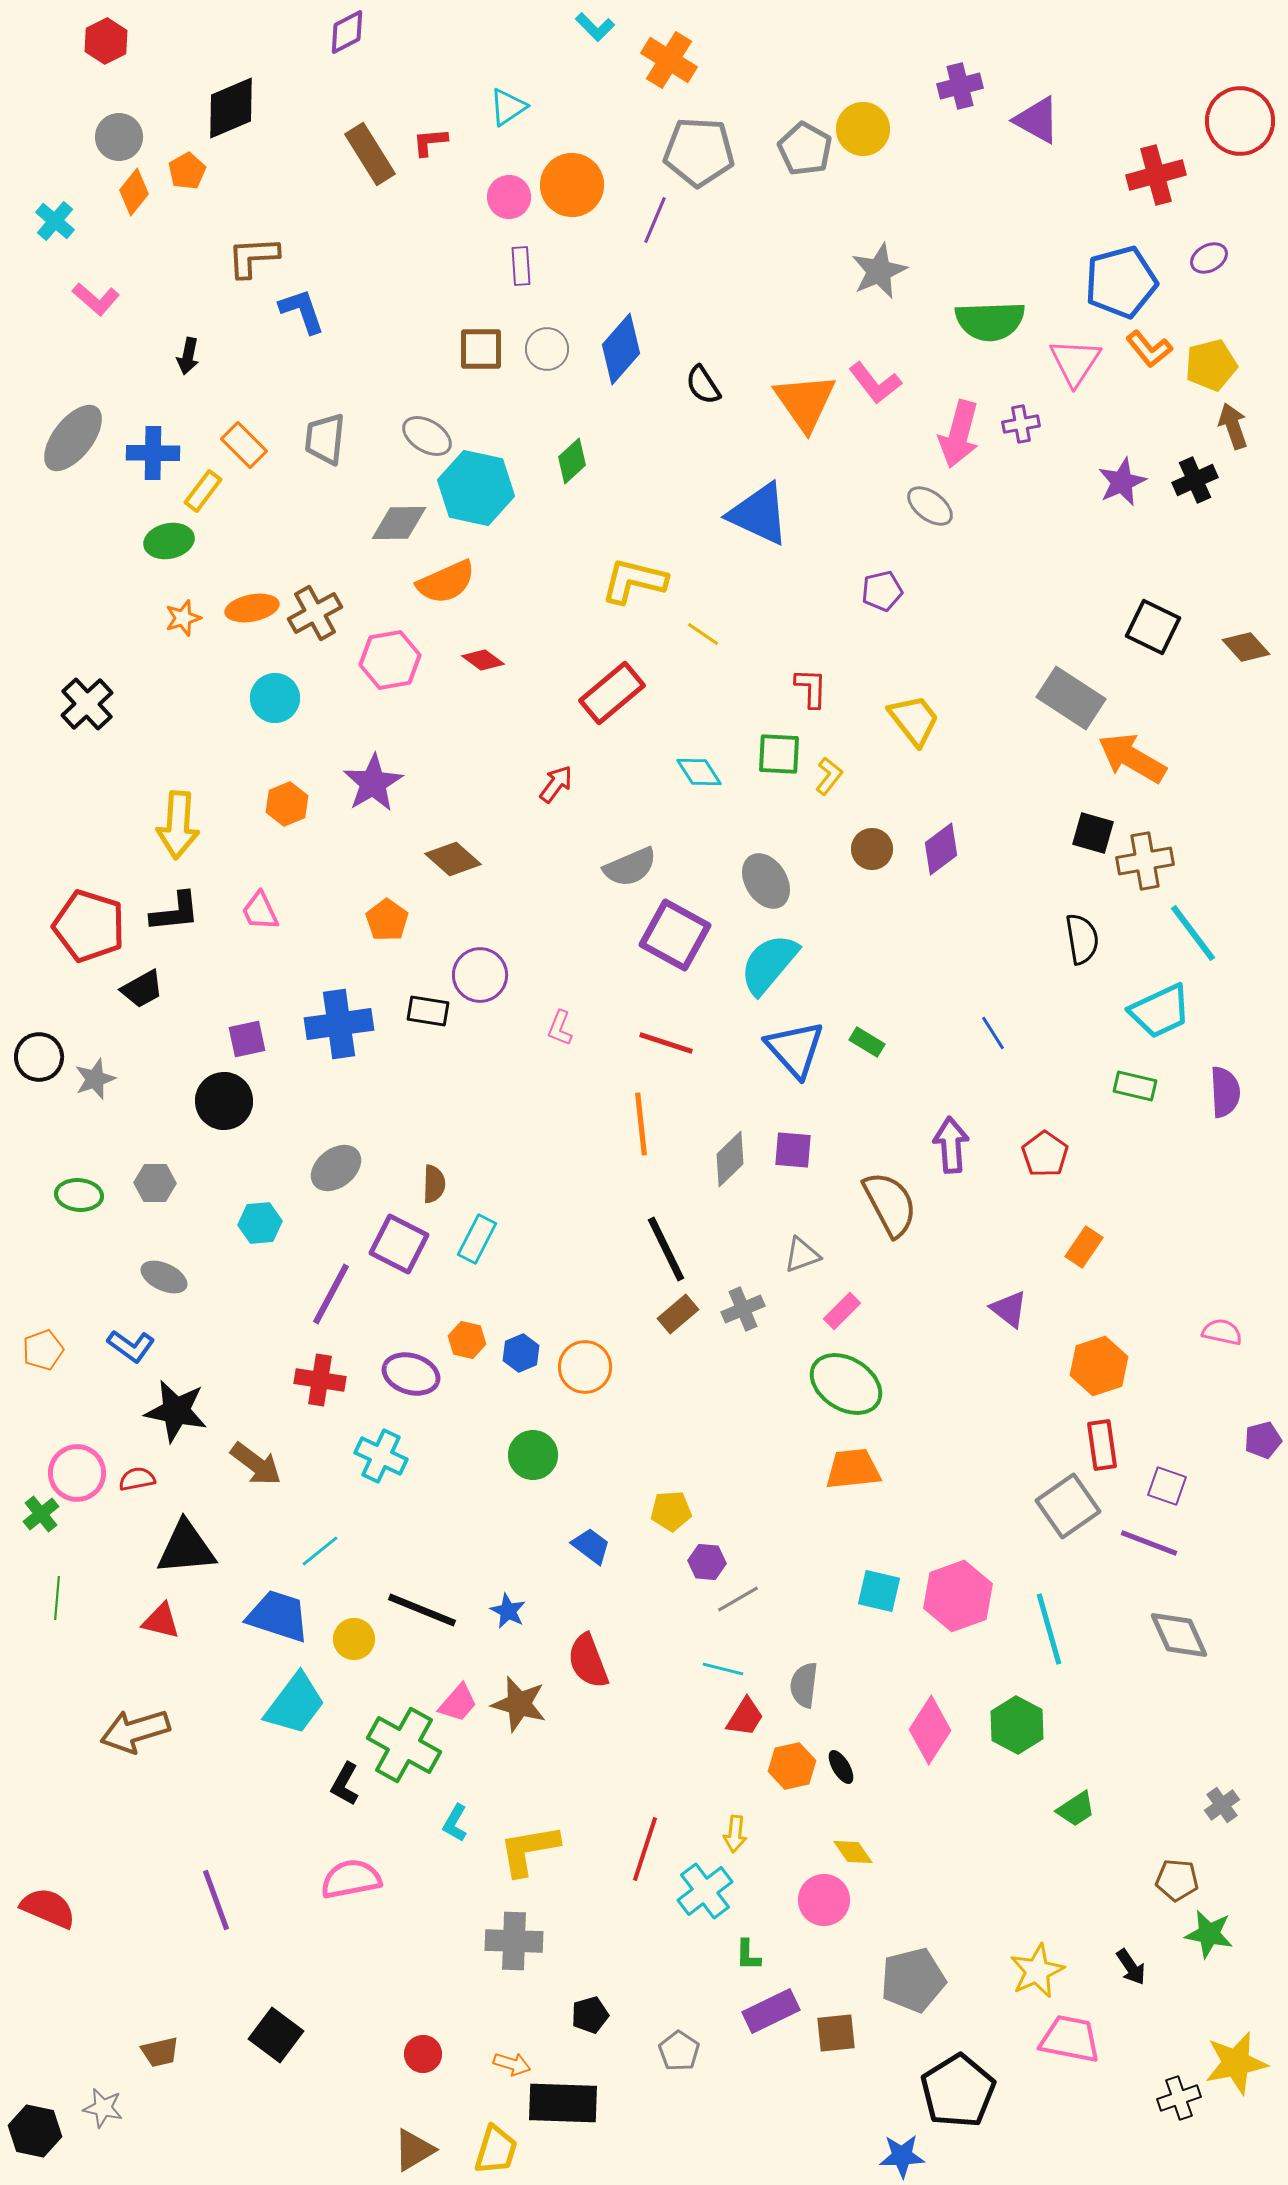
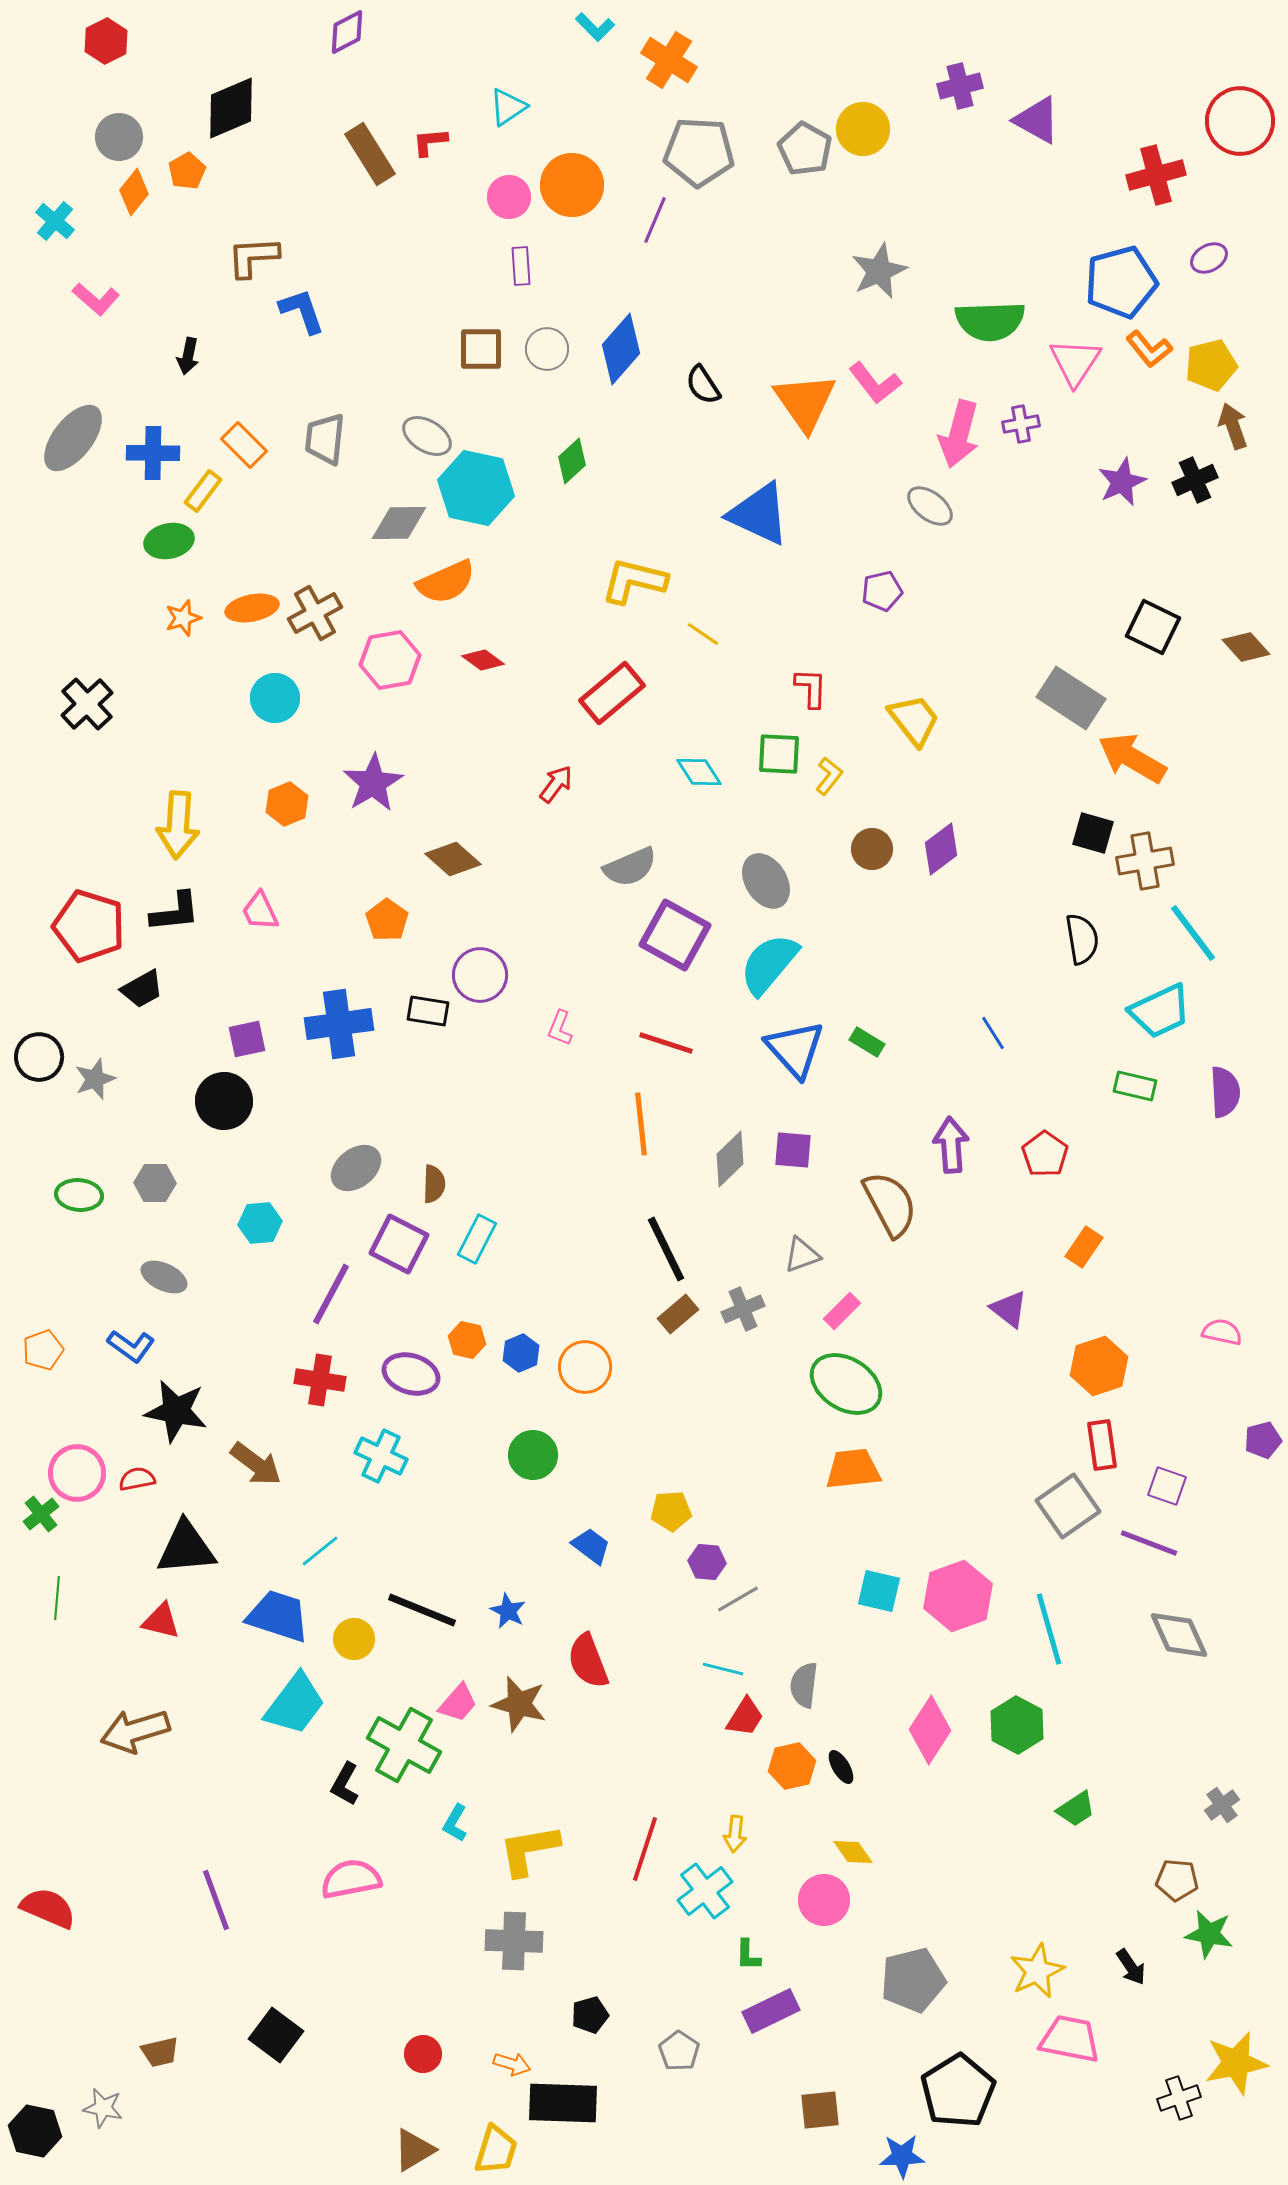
gray ellipse at (336, 1168): moved 20 px right
brown square at (836, 2033): moved 16 px left, 77 px down
